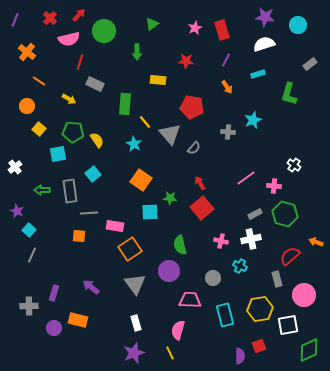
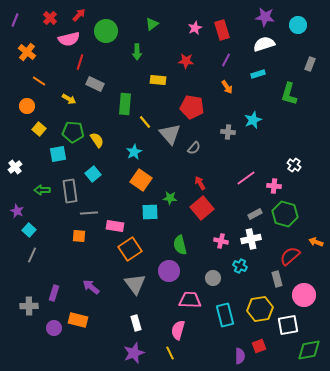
green circle at (104, 31): moved 2 px right
gray rectangle at (310, 64): rotated 32 degrees counterclockwise
cyan star at (134, 144): moved 8 px down; rotated 14 degrees clockwise
green diamond at (309, 350): rotated 15 degrees clockwise
